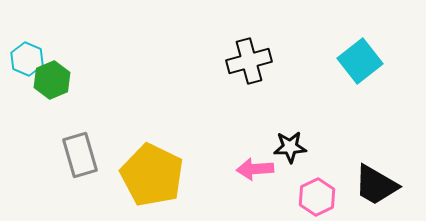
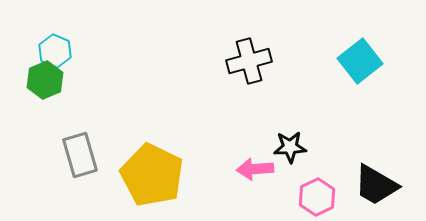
cyan hexagon: moved 28 px right, 8 px up
green hexagon: moved 7 px left
